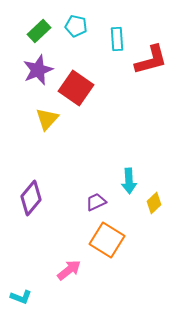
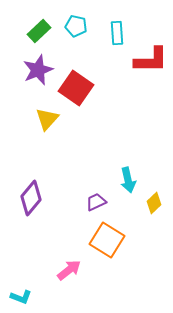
cyan rectangle: moved 6 px up
red L-shape: rotated 15 degrees clockwise
cyan arrow: moved 1 px left, 1 px up; rotated 10 degrees counterclockwise
